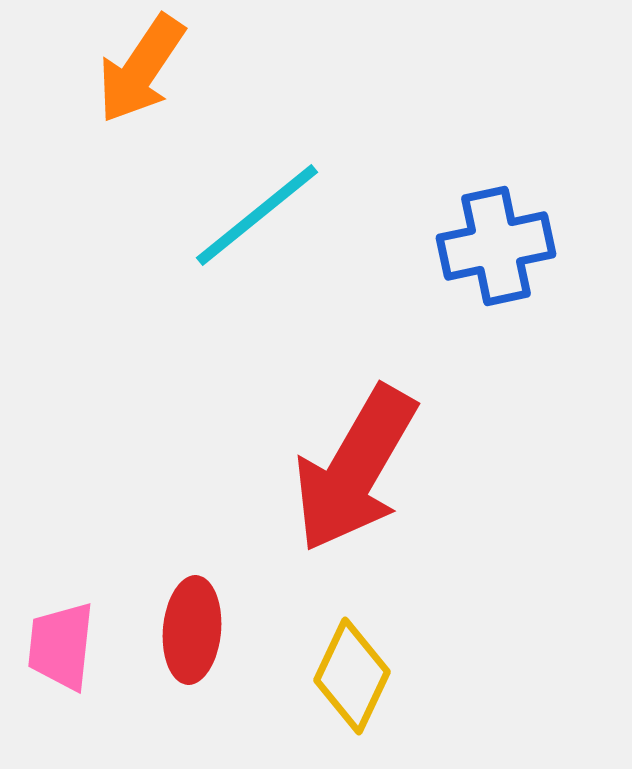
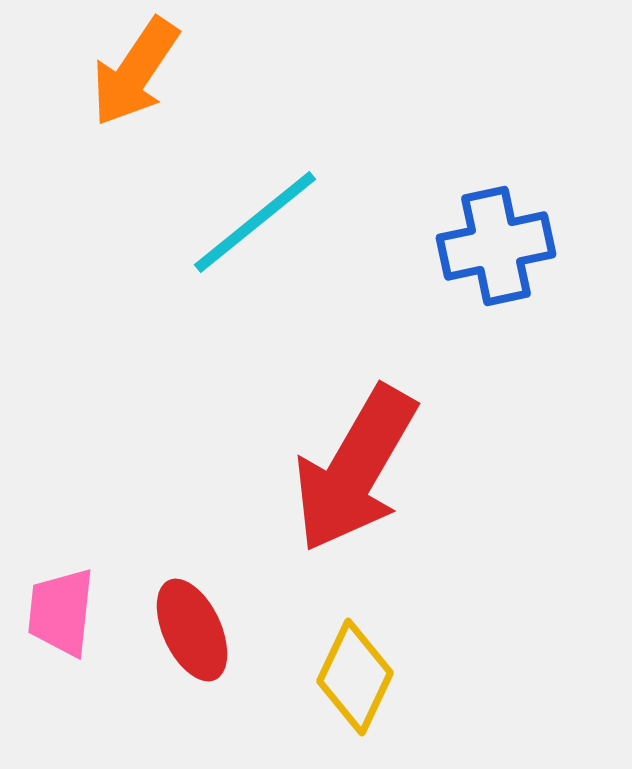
orange arrow: moved 6 px left, 3 px down
cyan line: moved 2 px left, 7 px down
red ellipse: rotated 30 degrees counterclockwise
pink trapezoid: moved 34 px up
yellow diamond: moved 3 px right, 1 px down
